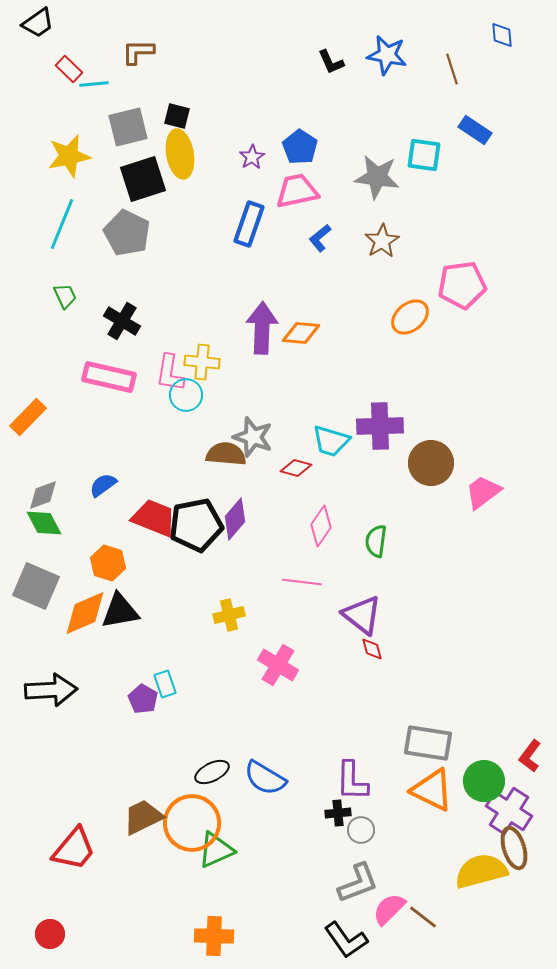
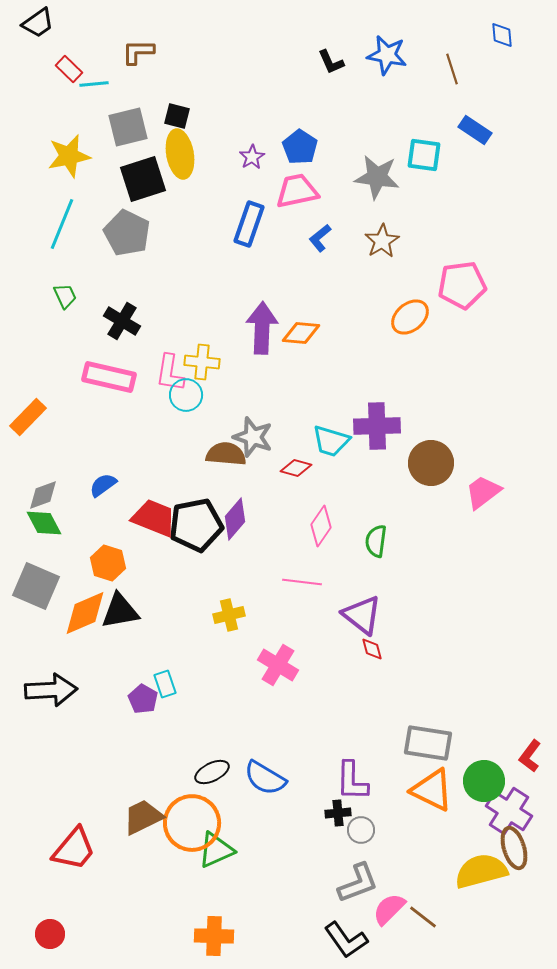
purple cross at (380, 426): moved 3 px left
